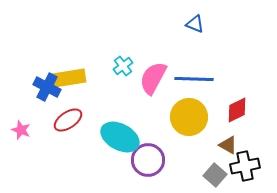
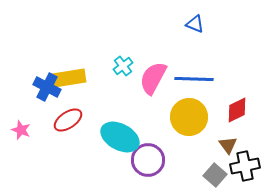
brown triangle: rotated 24 degrees clockwise
